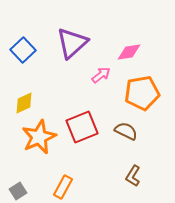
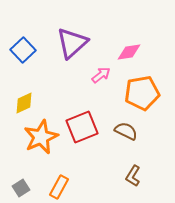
orange star: moved 2 px right
orange rectangle: moved 4 px left
gray square: moved 3 px right, 3 px up
